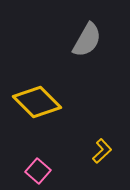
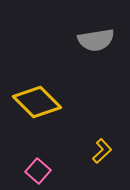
gray semicircle: moved 9 px right; rotated 51 degrees clockwise
